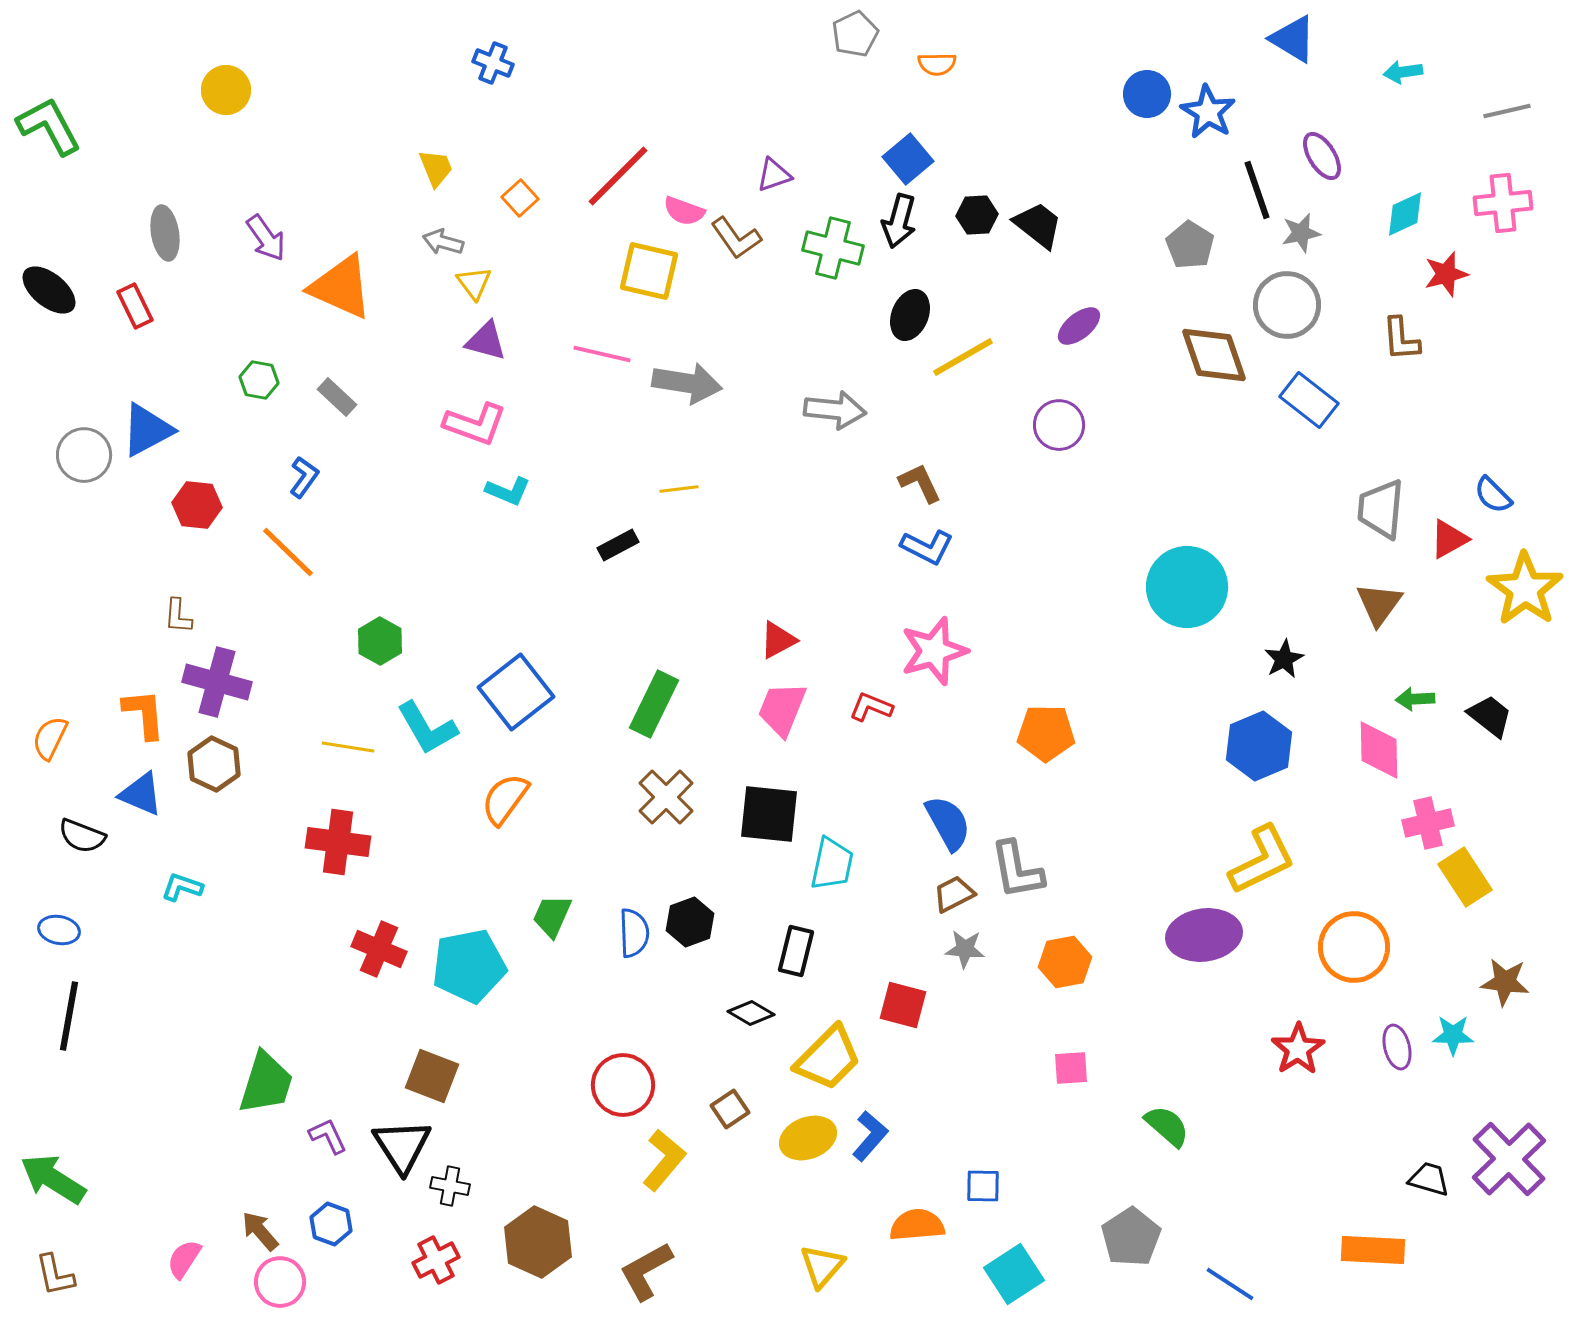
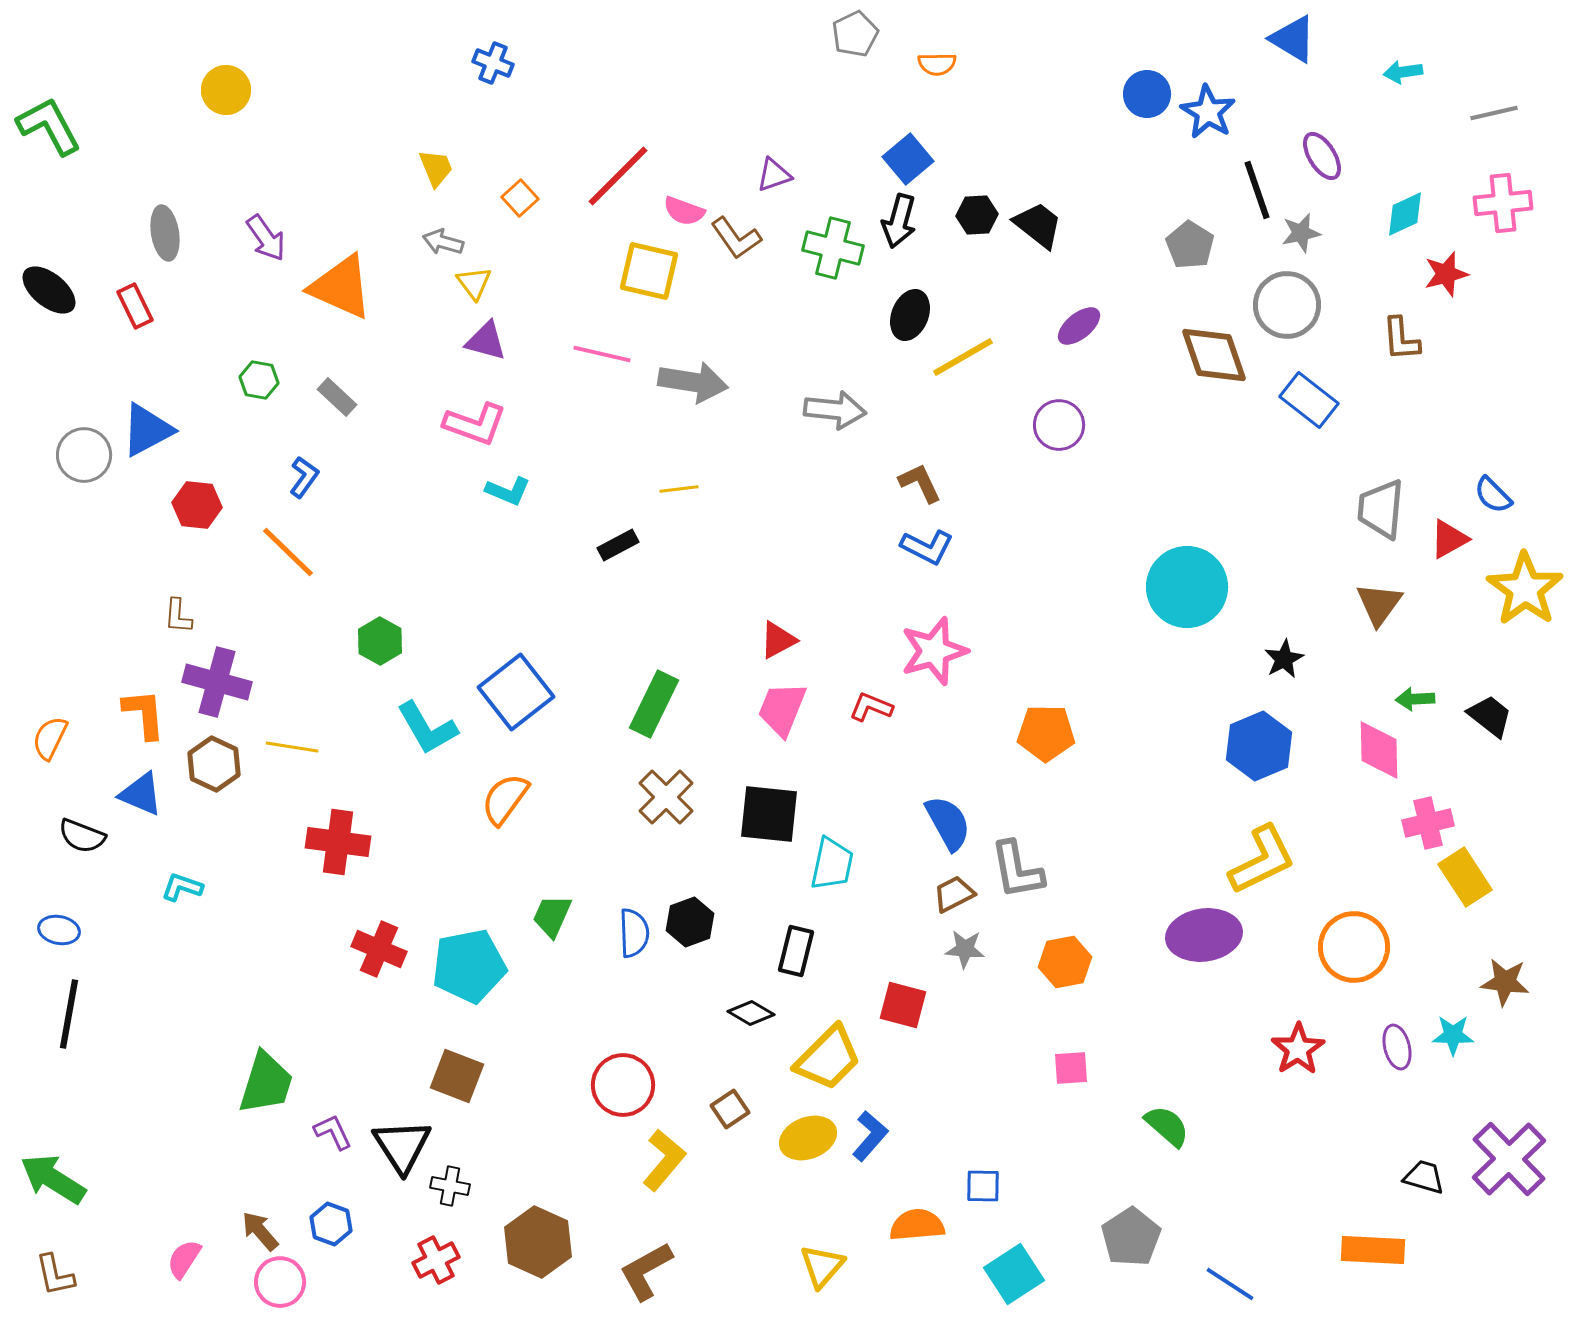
gray line at (1507, 111): moved 13 px left, 2 px down
gray arrow at (687, 383): moved 6 px right, 1 px up
yellow line at (348, 747): moved 56 px left
black line at (69, 1016): moved 2 px up
brown square at (432, 1076): moved 25 px right
purple L-shape at (328, 1136): moved 5 px right, 4 px up
black trapezoid at (1429, 1179): moved 5 px left, 2 px up
